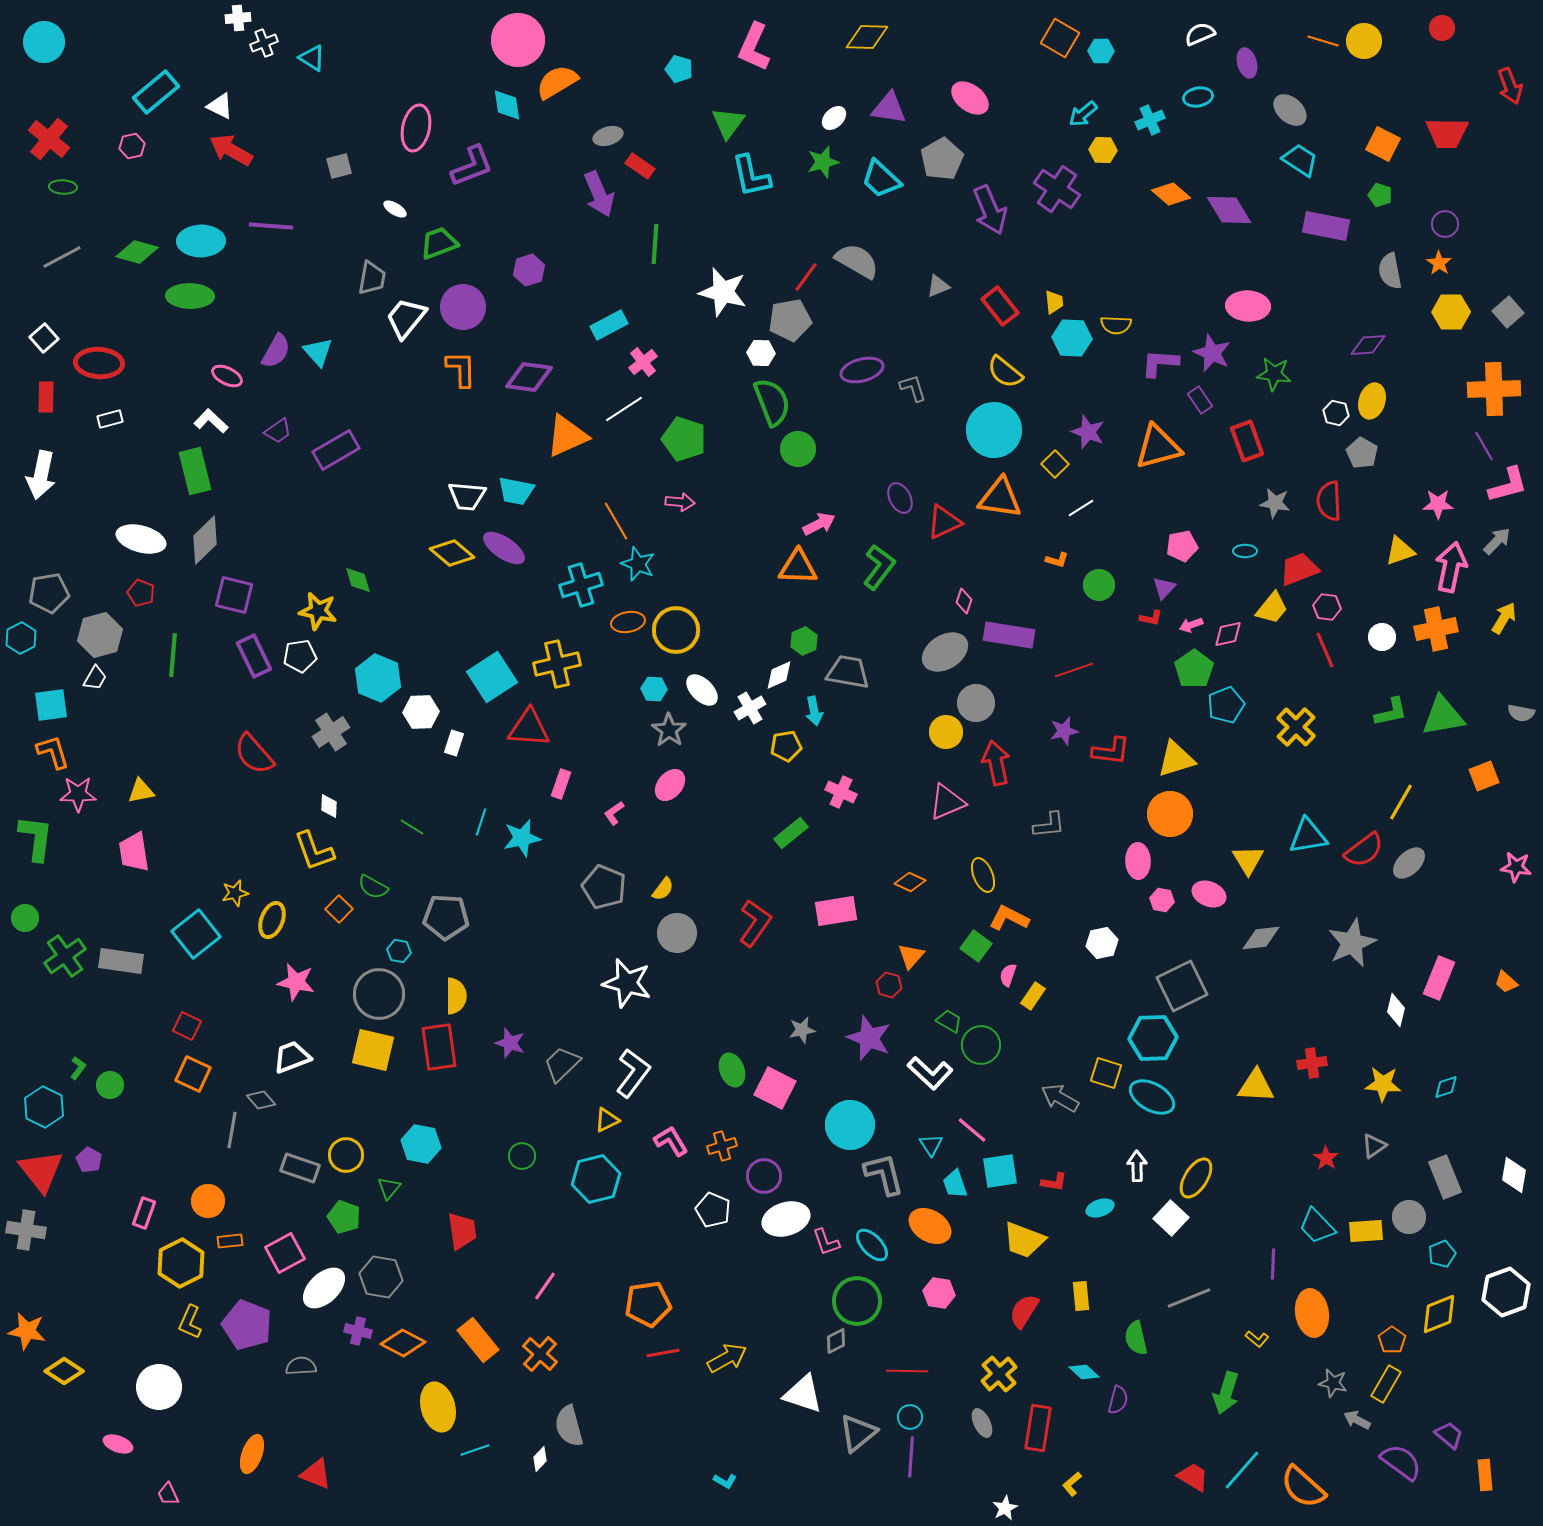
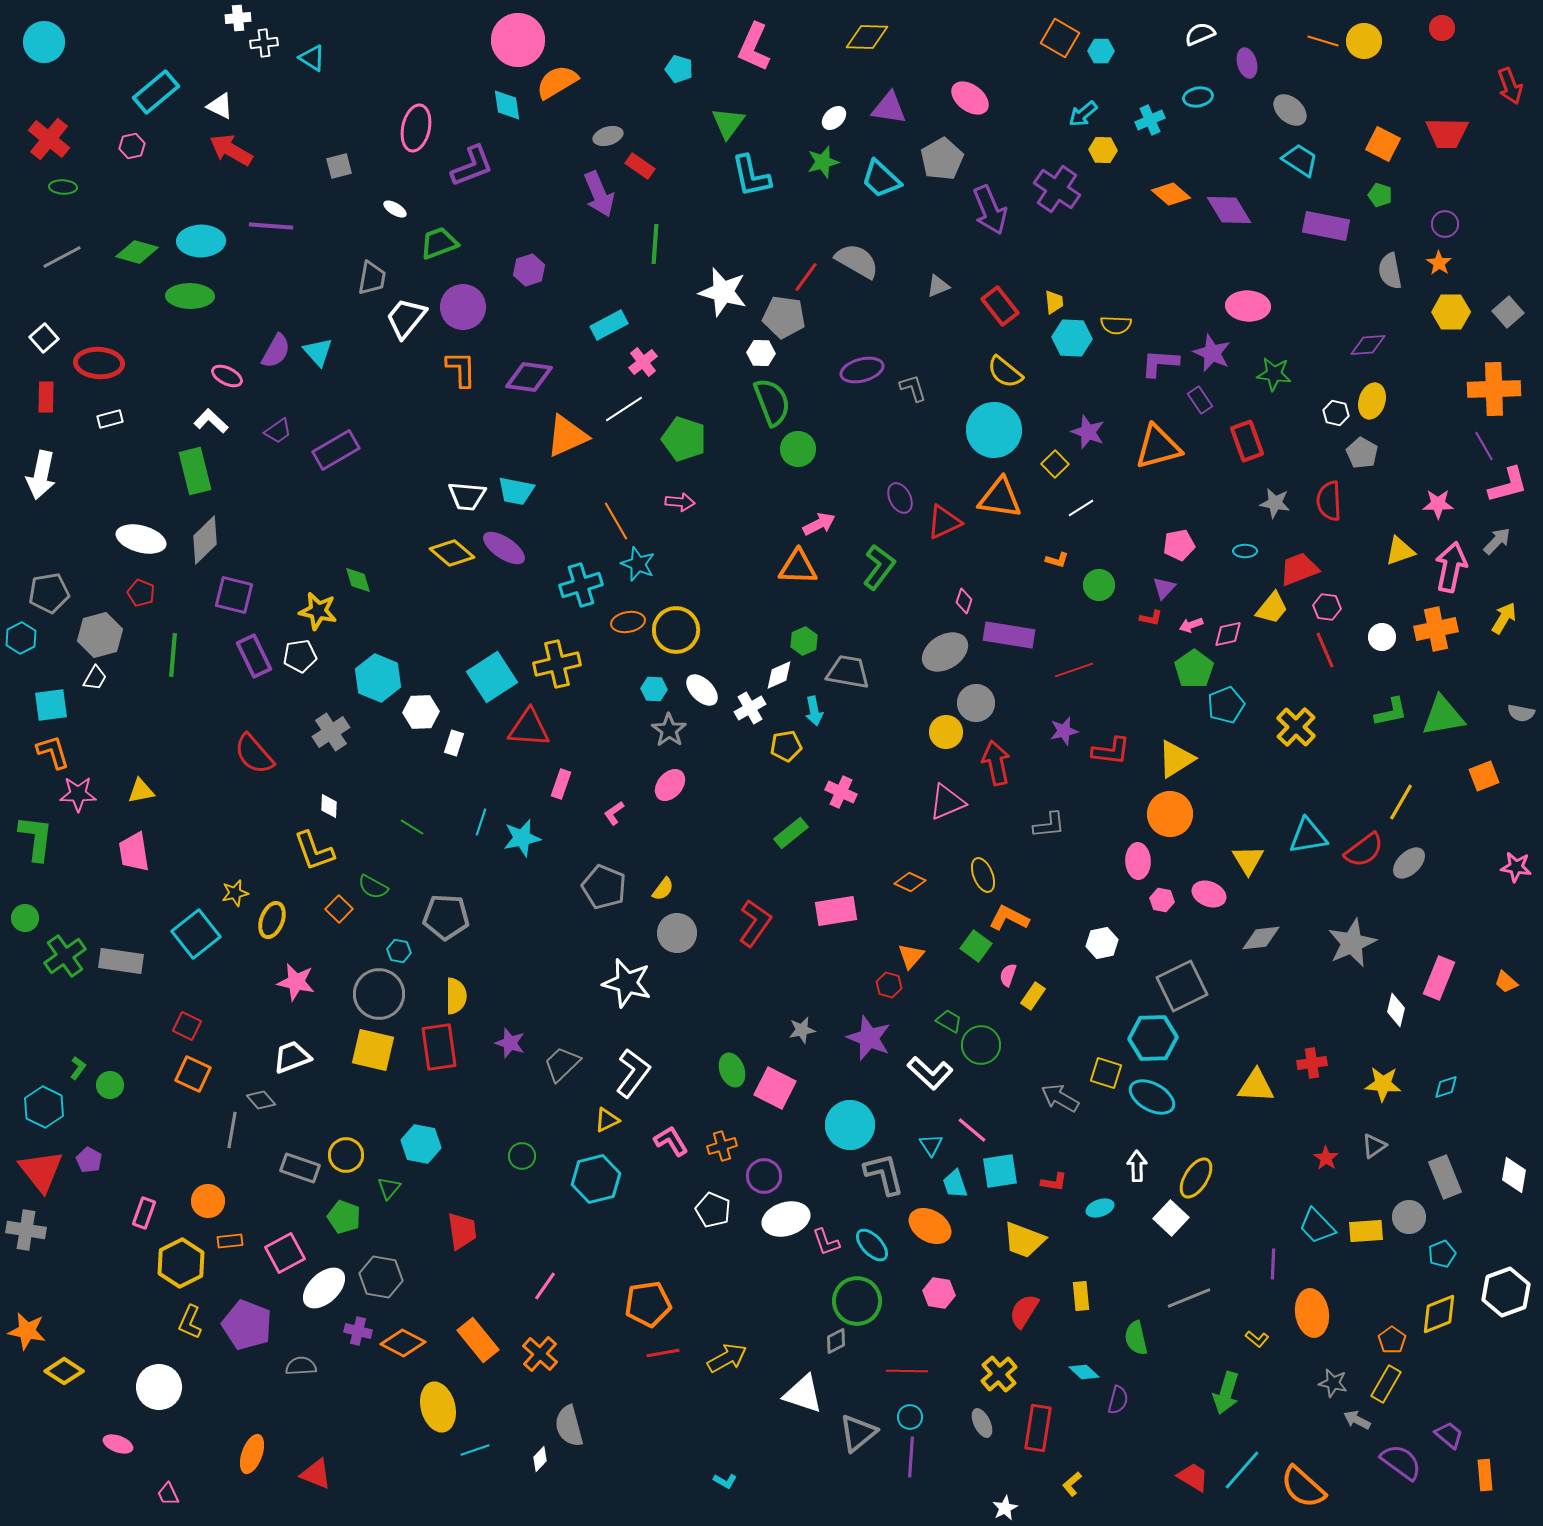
white cross at (264, 43): rotated 16 degrees clockwise
gray pentagon at (790, 320): moved 6 px left, 3 px up; rotated 18 degrees clockwise
pink pentagon at (1182, 546): moved 3 px left, 1 px up
yellow triangle at (1176, 759): rotated 15 degrees counterclockwise
